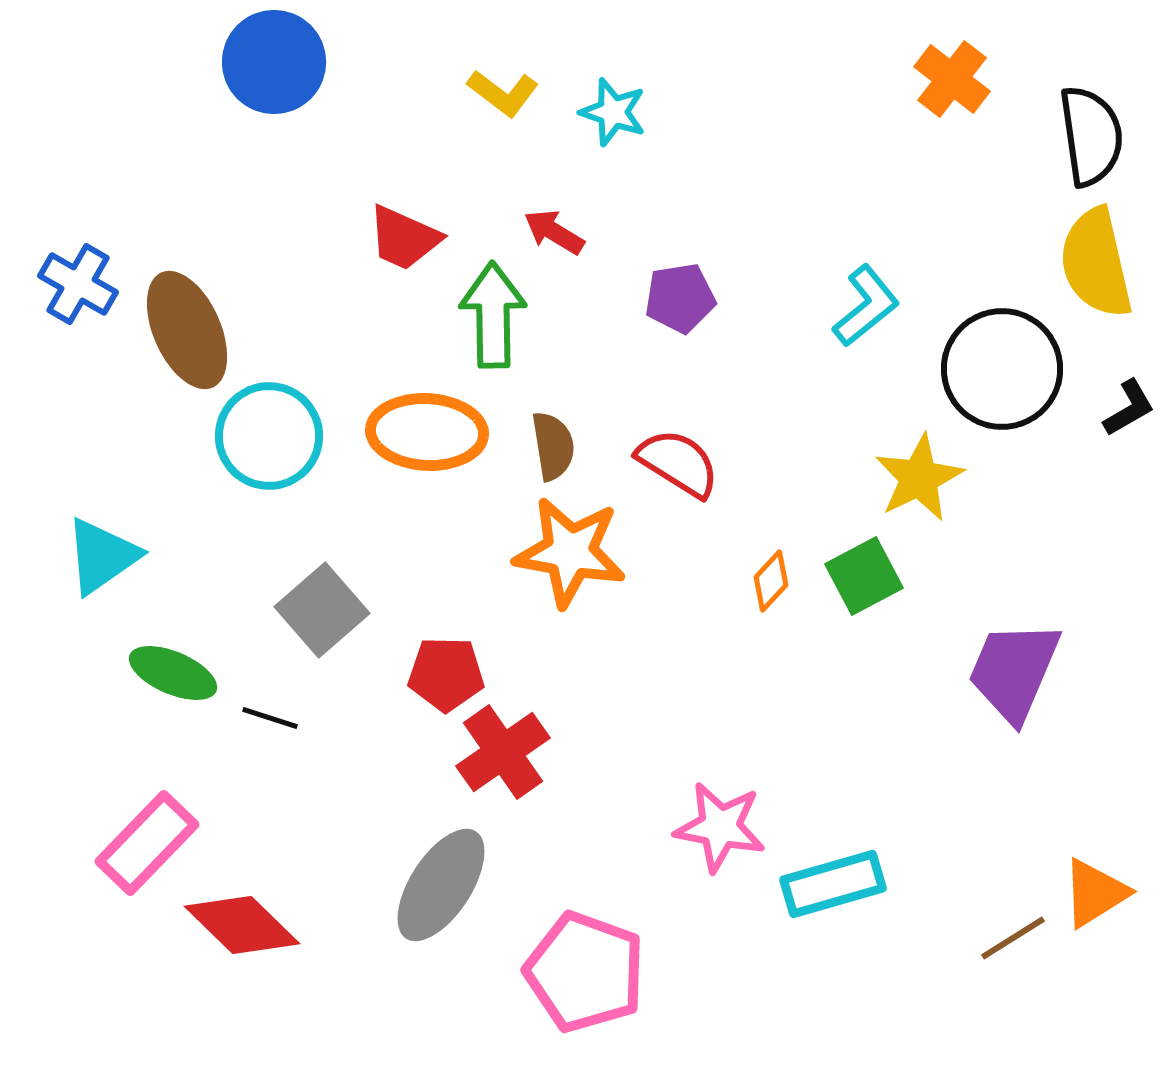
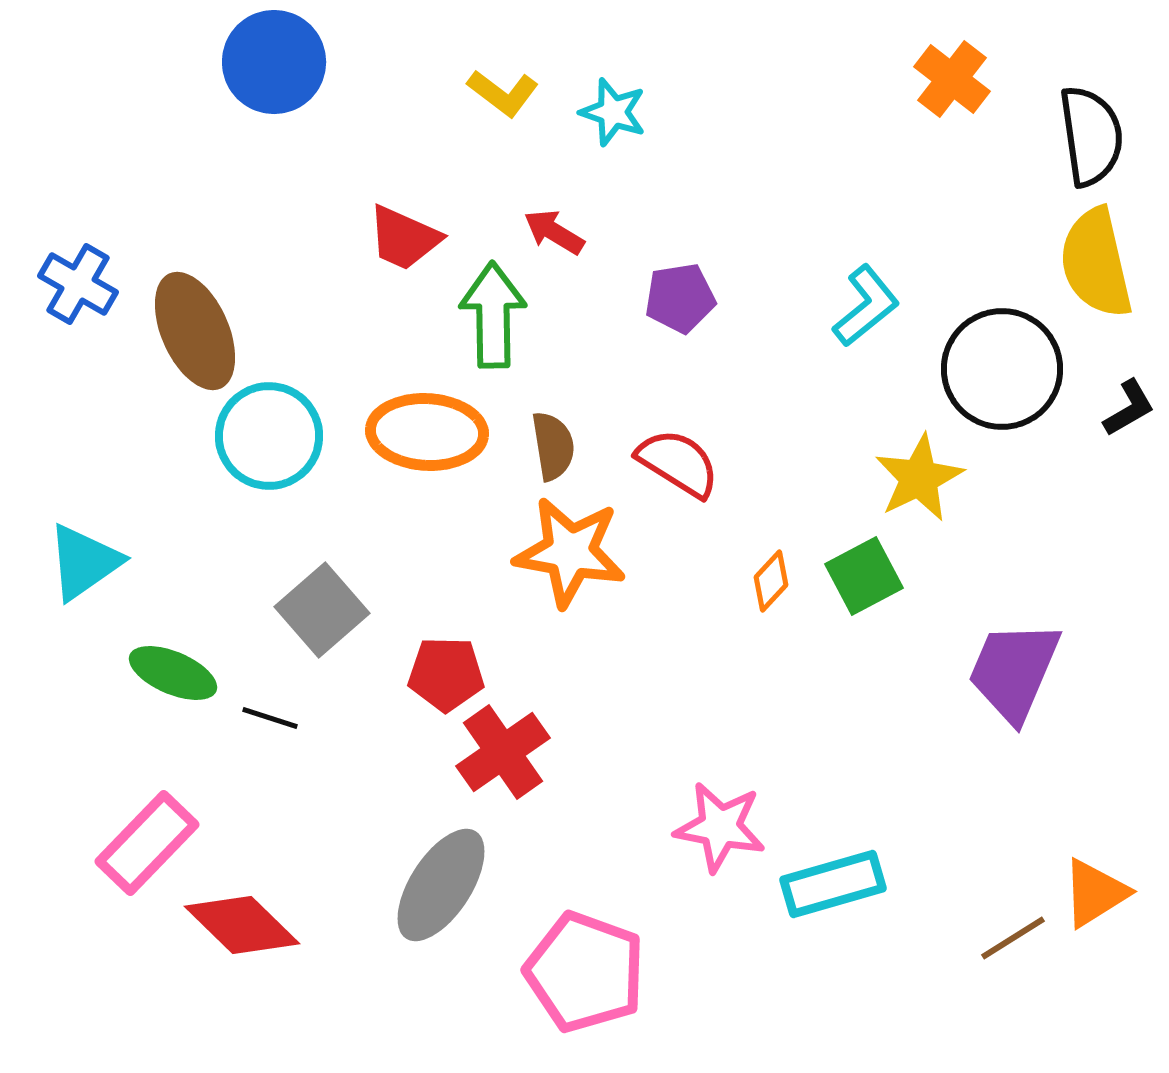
brown ellipse: moved 8 px right, 1 px down
cyan triangle: moved 18 px left, 6 px down
